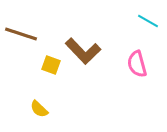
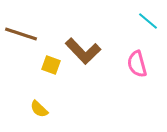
cyan line: rotated 10 degrees clockwise
